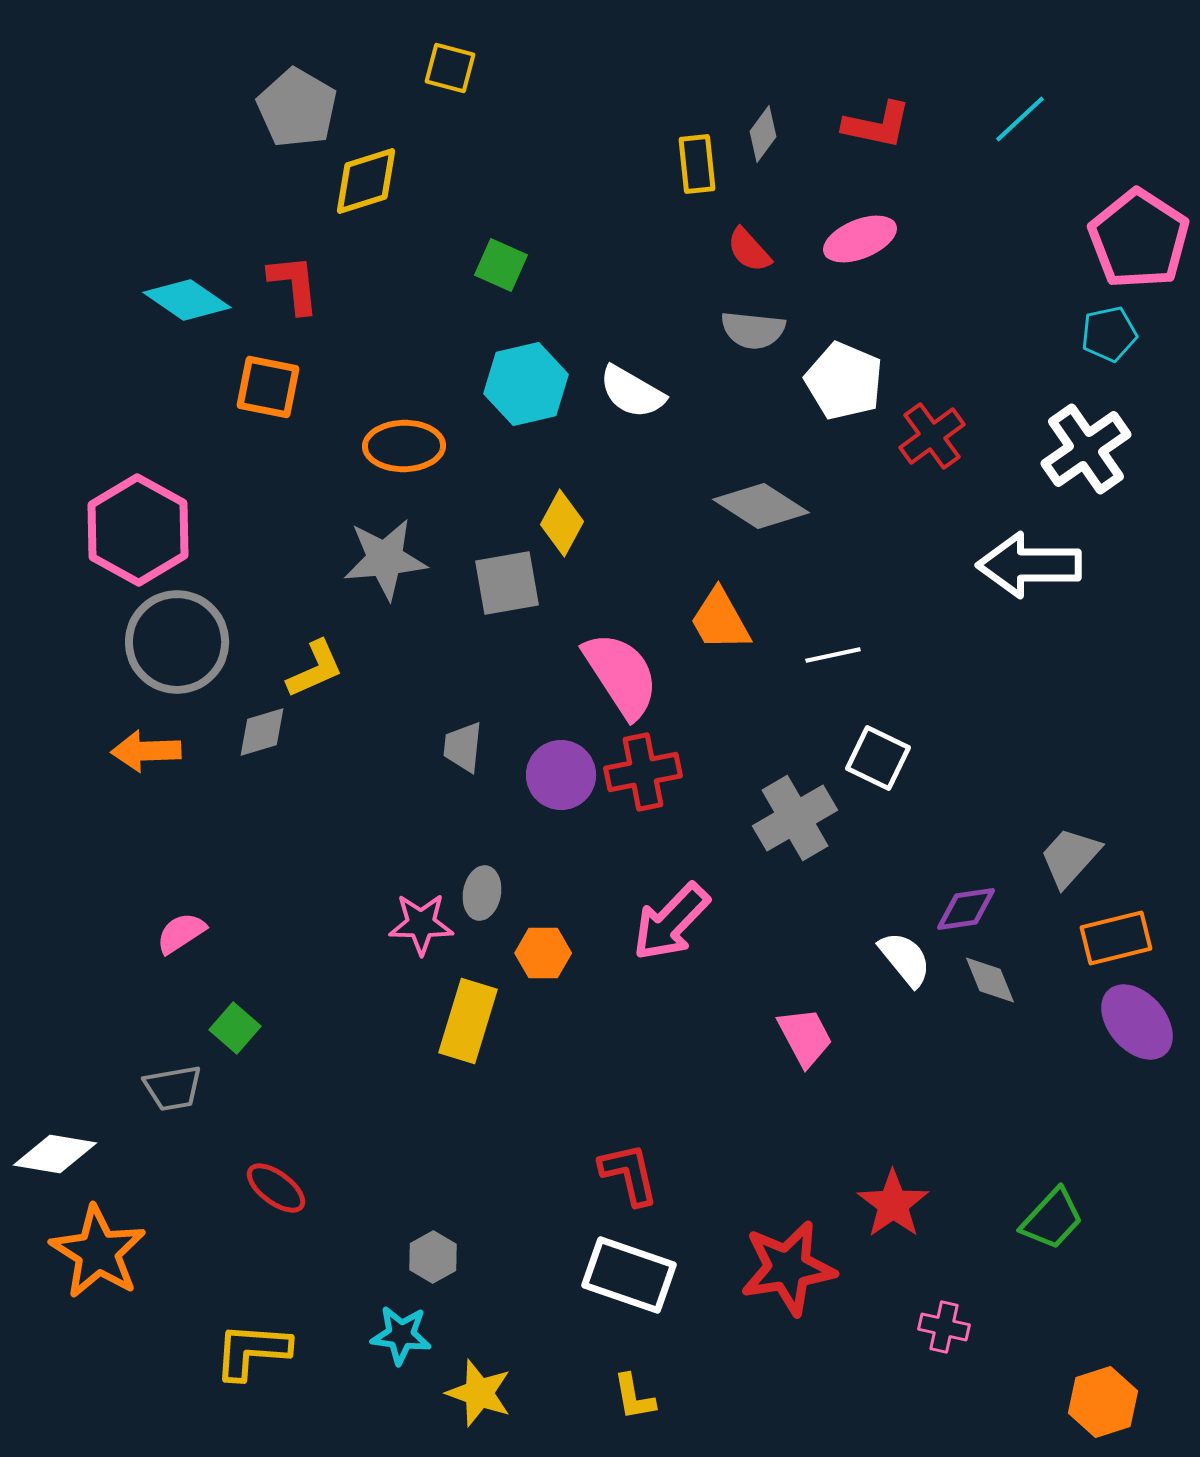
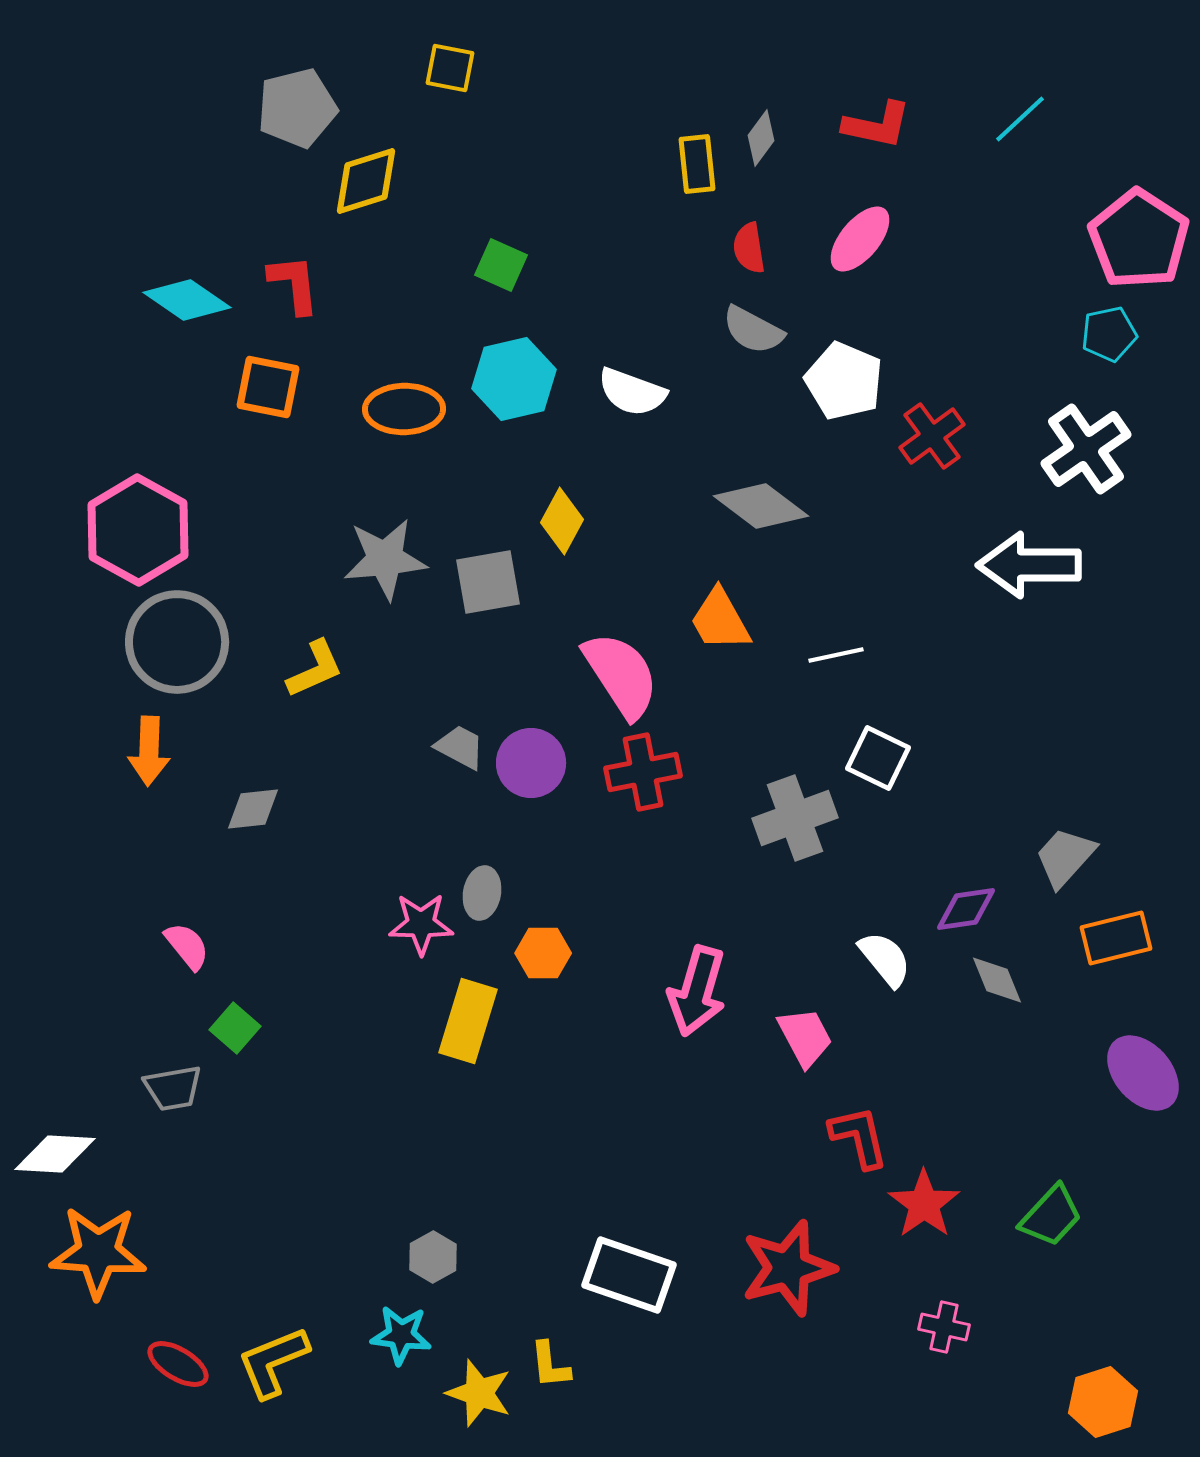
yellow square at (450, 68): rotated 4 degrees counterclockwise
gray pentagon at (297, 108): rotated 28 degrees clockwise
gray diamond at (763, 134): moved 2 px left, 4 px down
pink ellipse at (860, 239): rotated 28 degrees counterclockwise
red semicircle at (749, 250): moved 2 px up; rotated 33 degrees clockwise
gray semicircle at (753, 330): rotated 22 degrees clockwise
cyan hexagon at (526, 384): moved 12 px left, 5 px up
white semicircle at (632, 392): rotated 10 degrees counterclockwise
orange ellipse at (404, 446): moved 37 px up
gray diamond at (761, 506): rotated 4 degrees clockwise
yellow diamond at (562, 523): moved 2 px up
gray square at (507, 583): moved 19 px left, 1 px up
white line at (833, 655): moved 3 px right
gray diamond at (262, 732): moved 9 px left, 77 px down; rotated 10 degrees clockwise
gray trapezoid at (463, 747): moved 3 px left; rotated 112 degrees clockwise
orange arrow at (146, 751): moved 3 px right; rotated 86 degrees counterclockwise
purple circle at (561, 775): moved 30 px left, 12 px up
gray cross at (795, 818): rotated 10 degrees clockwise
gray trapezoid at (1070, 857): moved 5 px left
pink arrow at (671, 922): moved 26 px right, 69 px down; rotated 28 degrees counterclockwise
pink semicircle at (181, 933): moved 6 px right, 13 px down; rotated 84 degrees clockwise
white semicircle at (905, 959): moved 20 px left
gray diamond at (990, 980): moved 7 px right
purple ellipse at (1137, 1022): moved 6 px right, 51 px down
white diamond at (55, 1154): rotated 6 degrees counterclockwise
red L-shape at (629, 1174): moved 230 px right, 37 px up
red ellipse at (276, 1188): moved 98 px left, 176 px down; rotated 6 degrees counterclockwise
red star at (893, 1204): moved 31 px right
green trapezoid at (1052, 1219): moved 1 px left, 3 px up
orange star at (98, 1252): rotated 28 degrees counterclockwise
red star at (788, 1268): rotated 6 degrees counterclockwise
yellow L-shape at (252, 1351): moved 21 px right, 11 px down; rotated 26 degrees counterclockwise
yellow L-shape at (634, 1397): moved 84 px left, 32 px up; rotated 4 degrees clockwise
